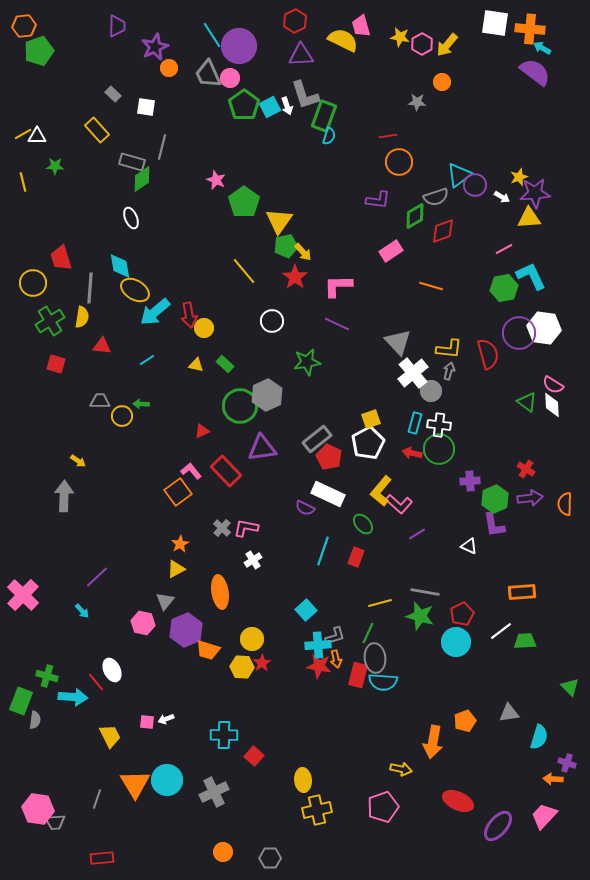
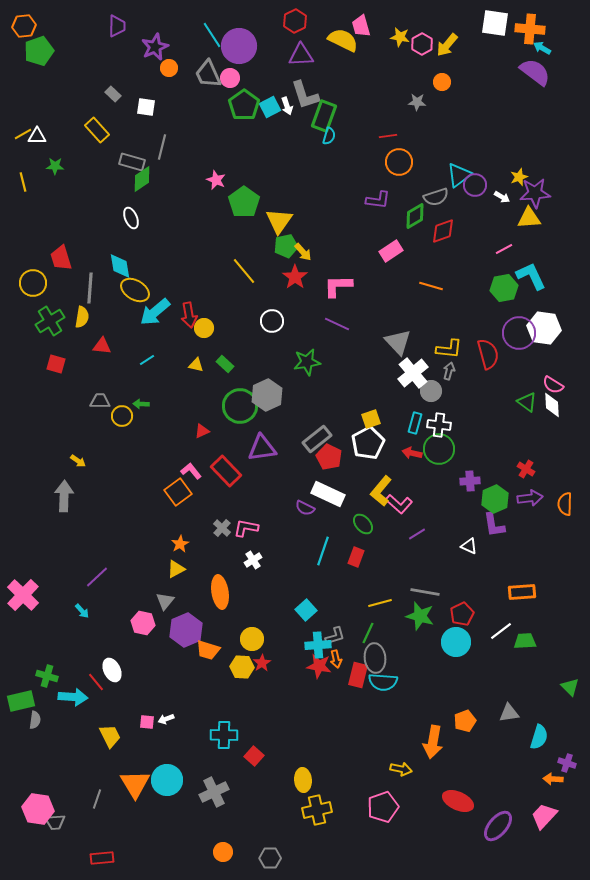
green rectangle at (21, 701): rotated 56 degrees clockwise
